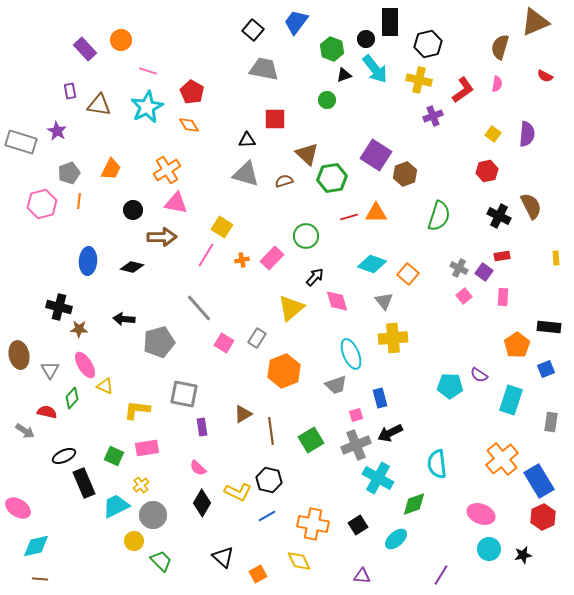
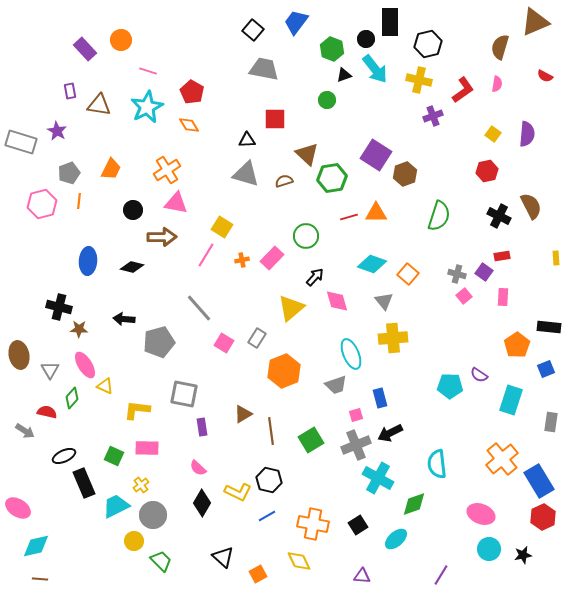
gray cross at (459, 268): moved 2 px left, 6 px down; rotated 12 degrees counterclockwise
pink rectangle at (147, 448): rotated 10 degrees clockwise
